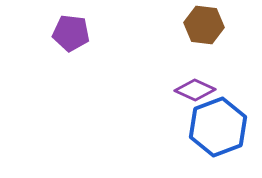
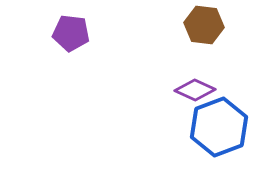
blue hexagon: moved 1 px right
